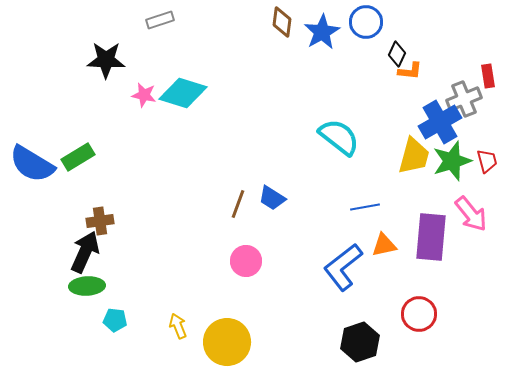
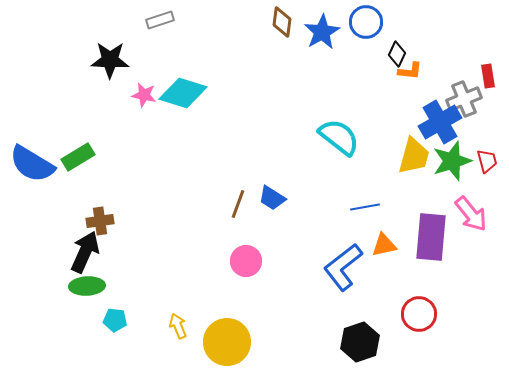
black star: moved 4 px right
